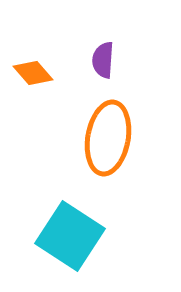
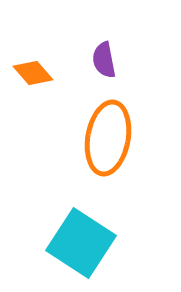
purple semicircle: moved 1 px right; rotated 15 degrees counterclockwise
cyan square: moved 11 px right, 7 px down
